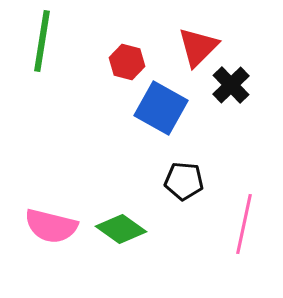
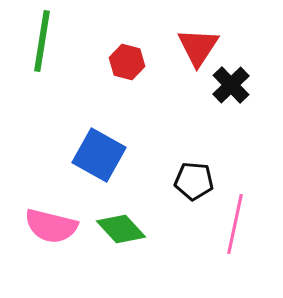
red triangle: rotated 12 degrees counterclockwise
blue square: moved 62 px left, 47 px down
black pentagon: moved 10 px right
pink line: moved 9 px left
green diamond: rotated 12 degrees clockwise
